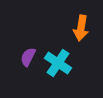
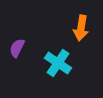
purple semicircle: moved 11 px left, 9 px up
